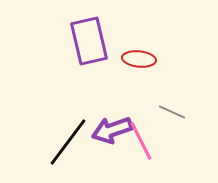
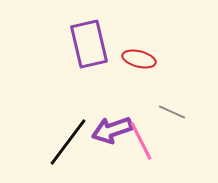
purple rectangle: moved 3 px down
red ellipse: rotated 8 degrees clockwise
